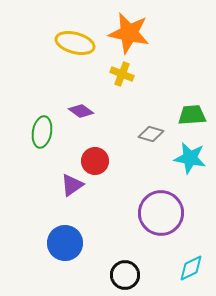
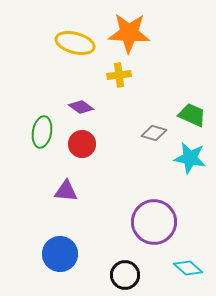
orange star: rotated 9 degrees counterclockwise
yellow cross: moved 3 px left, 1 px down; rotated 30 degrees counterclockwise
purple diamond: moved 4 px up
green trapezoid: rotated 28 degrees clockwise
gray diamond: moved 3 px right, 1 px up
red circle: moved 13 px left, 17 px up
purple triangle: moved 6 px left, 6 px down; rotated 40 degrees clockwise
purple circle: moved 7 px left, 9 px down
blue circle: moved 5 px left, 11 px down
cyan diamond: moved 3 px left; rotated 68 degrees clockwise
